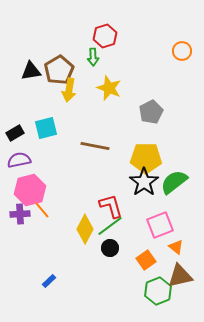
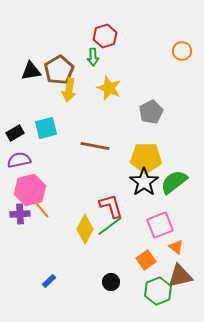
black circle: moved 1 px right, 34 px down
